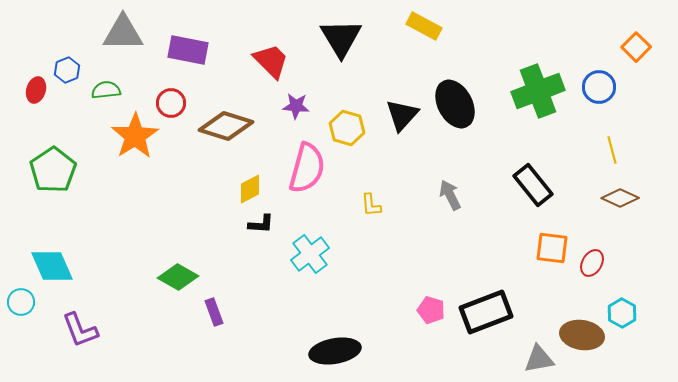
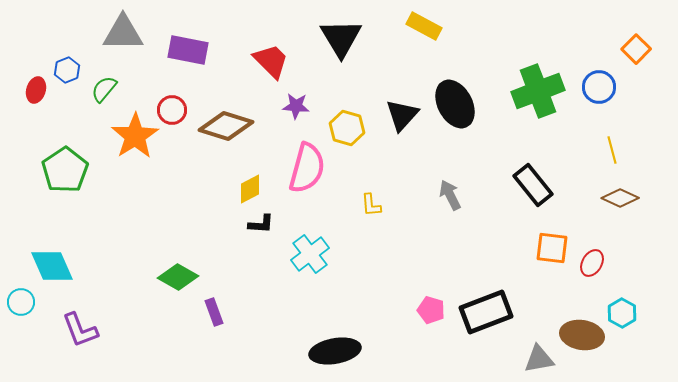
orange square at (636, 47): moved 2 px down
green semicircle at (106, 90): moved 2 px left, 1 px up; rotated 44 degrees counterclockwise
red circle at (171, 103): moved 1 px right, 7 px down
green pentagon at (53, 170): moved 12 px right
